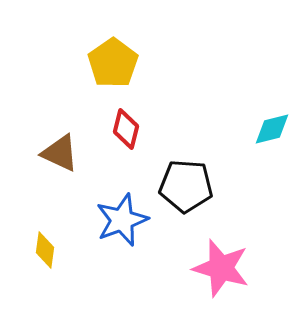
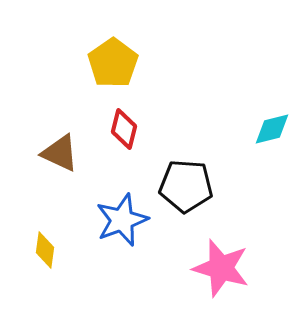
red diamond: moved 2 px left
